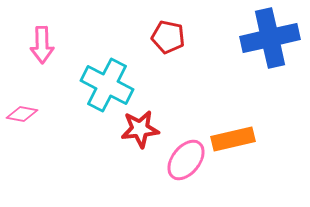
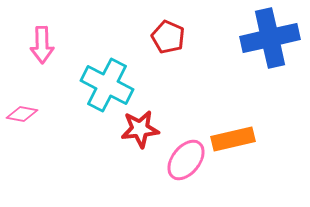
red pentagon: rotated 12 degrees clockwise
